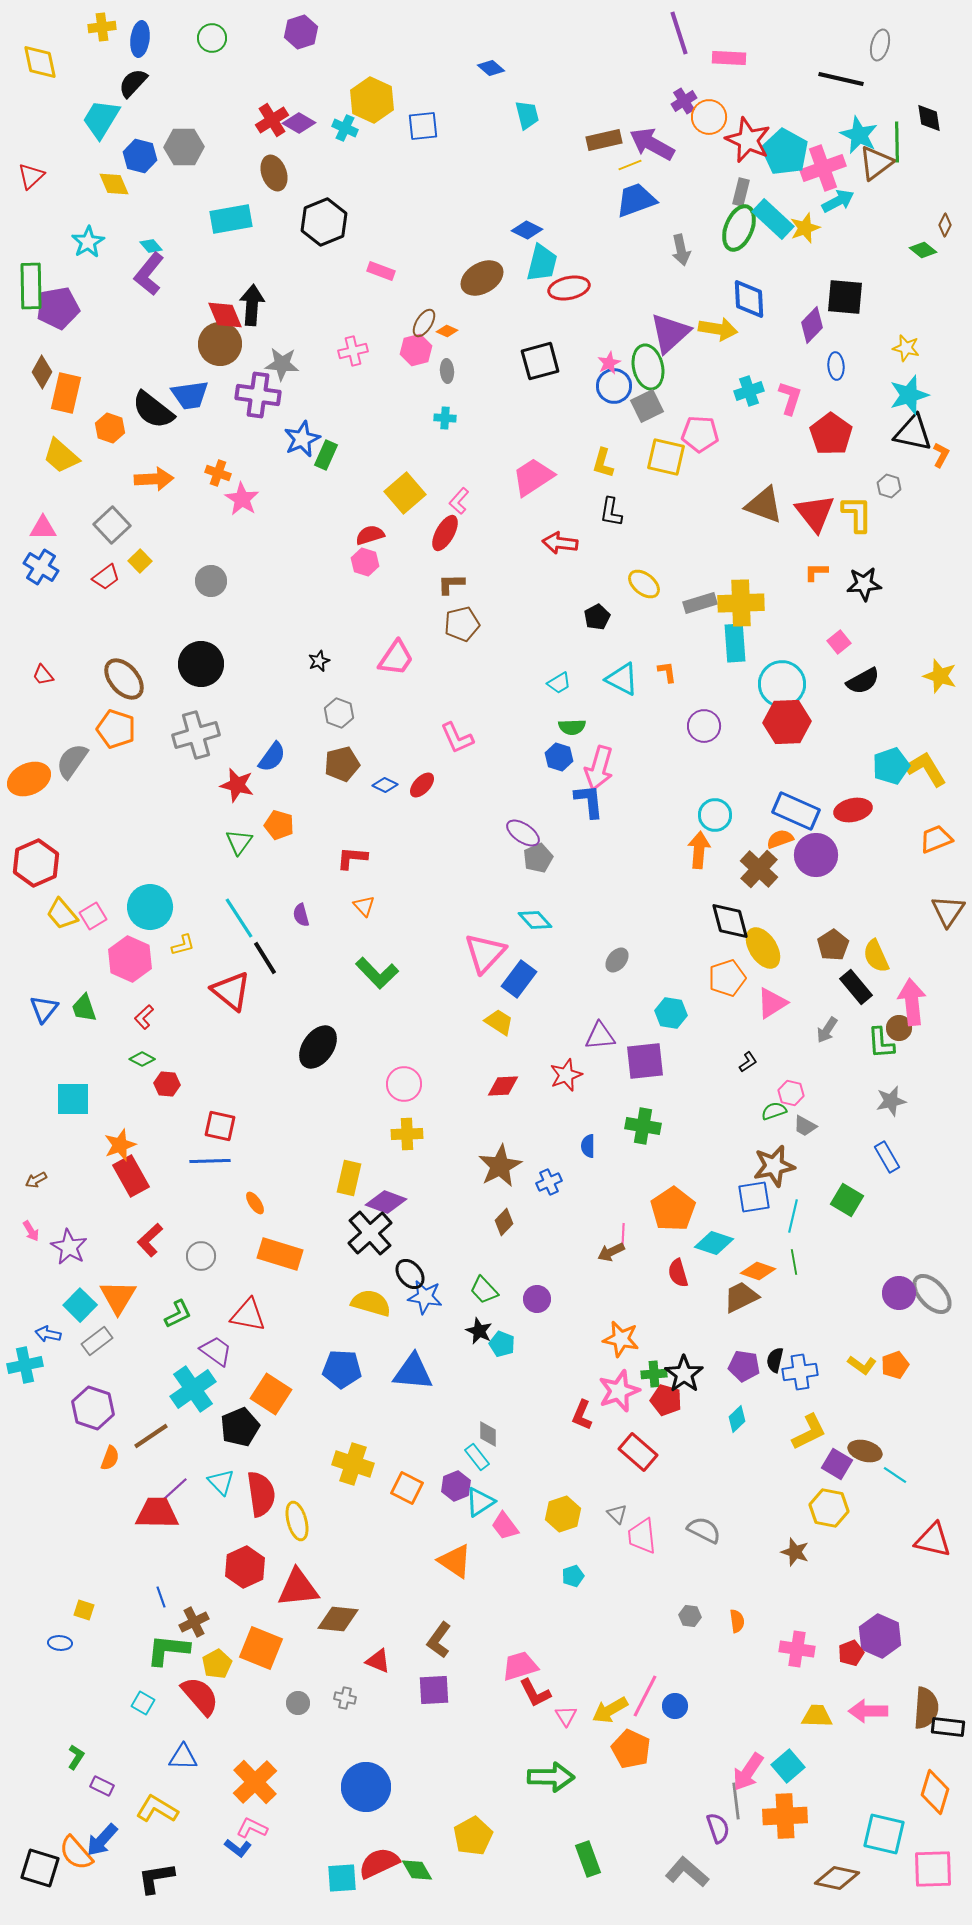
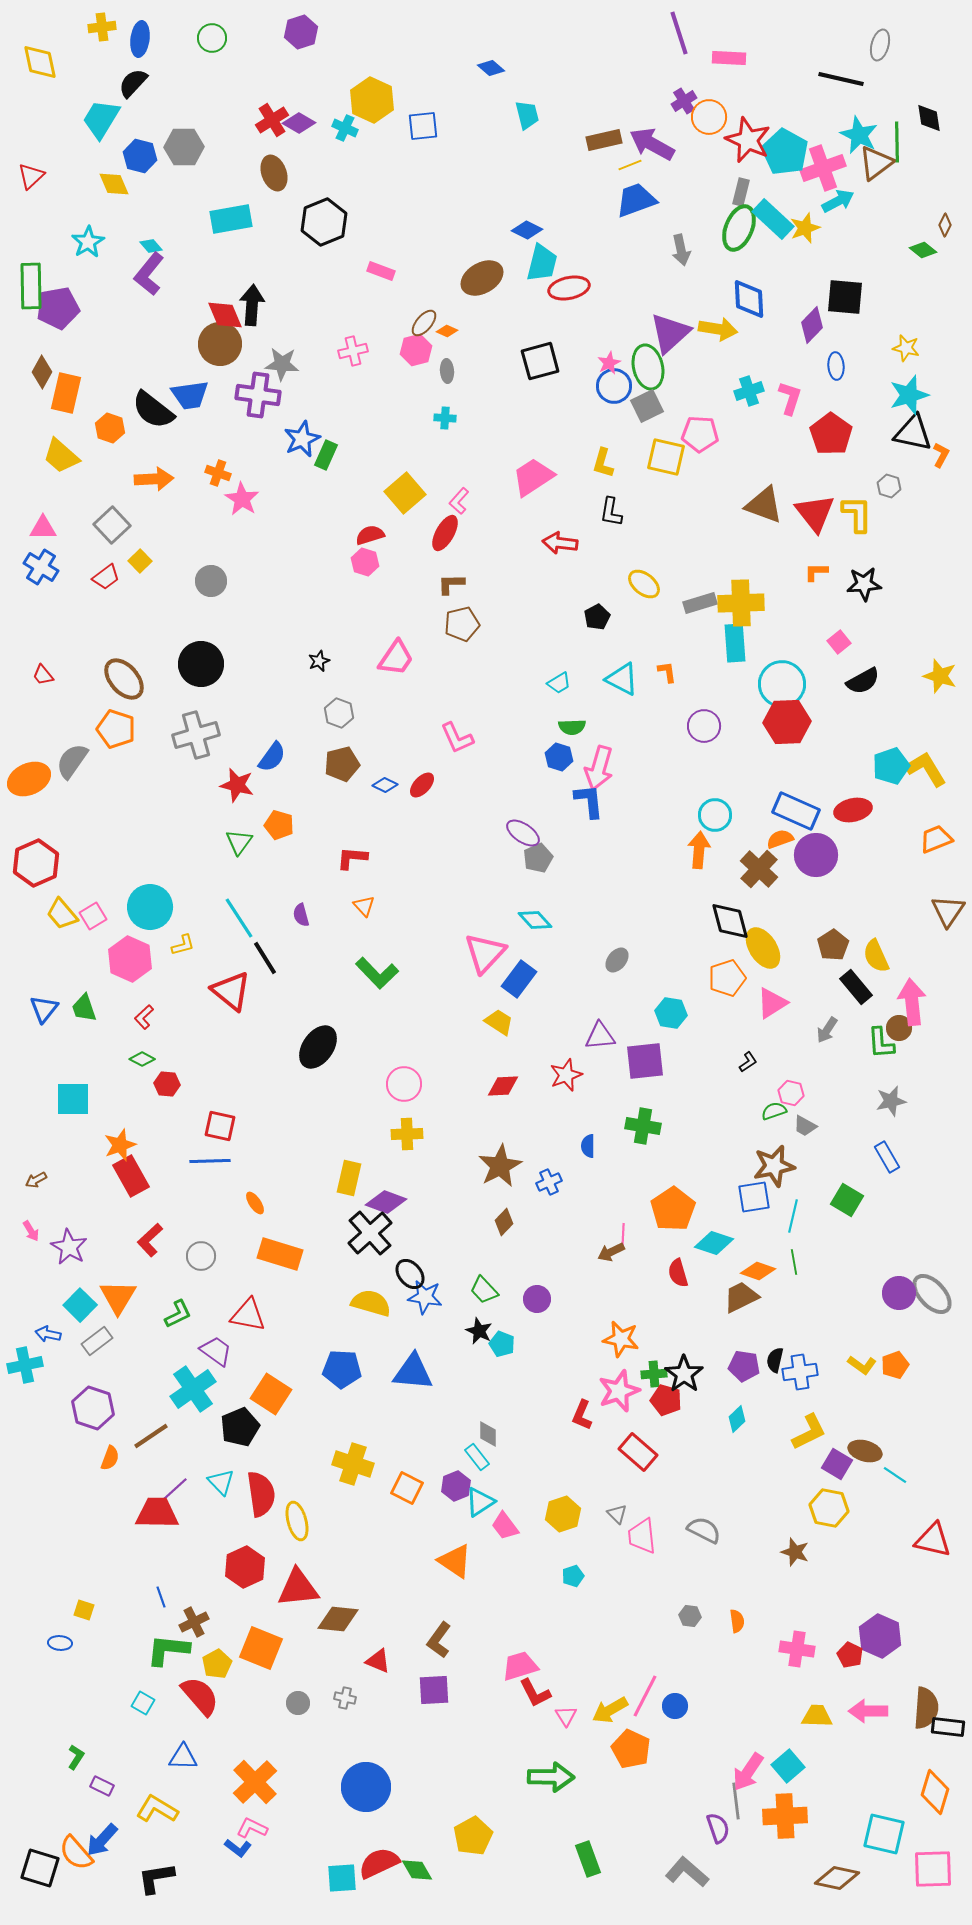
brown ellipse at (424, 323): rotated 8 degrees clockwise
red pentagon at (851, 1653): moved 1 px left, 2 px down; rotated 25 degrees counterclockwise
